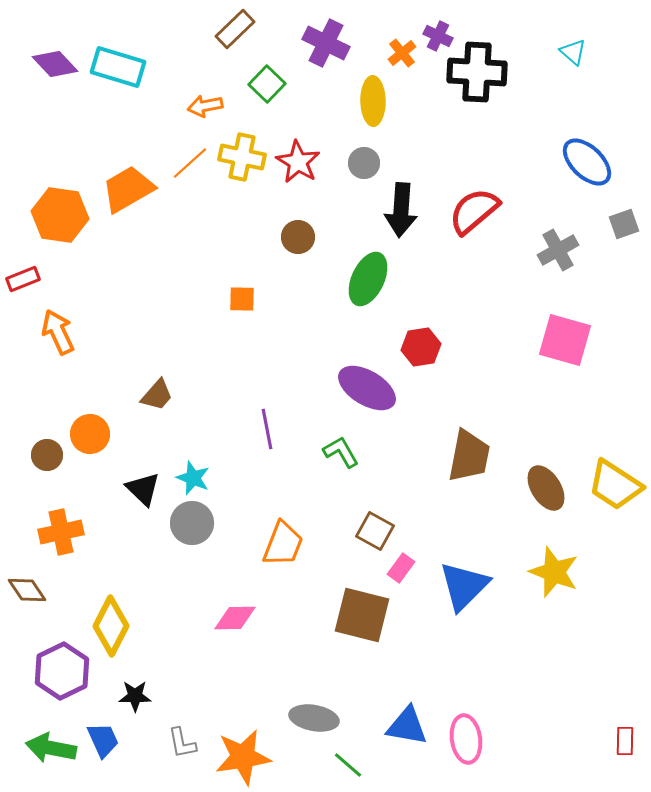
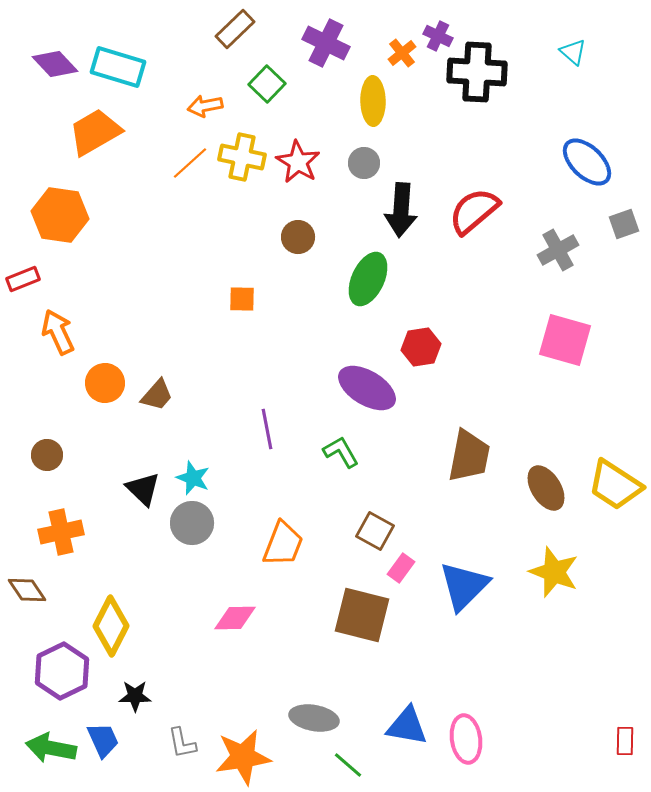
orange trapezoid at (128, 189): moved 33 px left, 57 px up
orange circle at (90, 434): moved 15 px right, 51 px up
